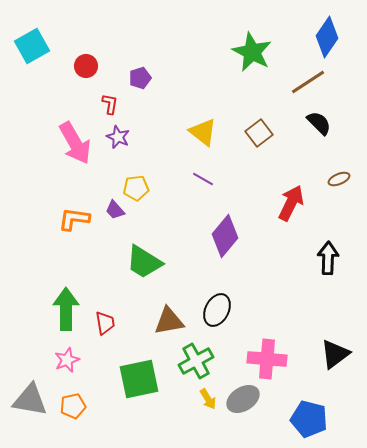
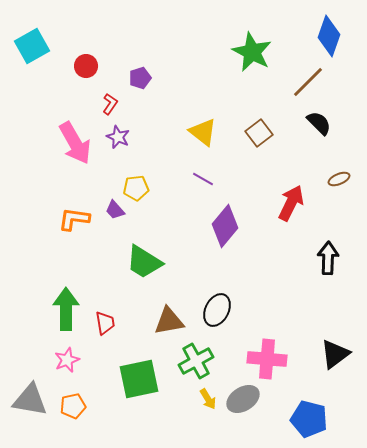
blue diamond: moved 2 px right, 1 px up; rotated 15 degrees counterclockwise
brown line: rotated 12 degrees counterclockwise
red L-shape: rotated 25 degrees clockwise
purple diamond: moved 10 px up
